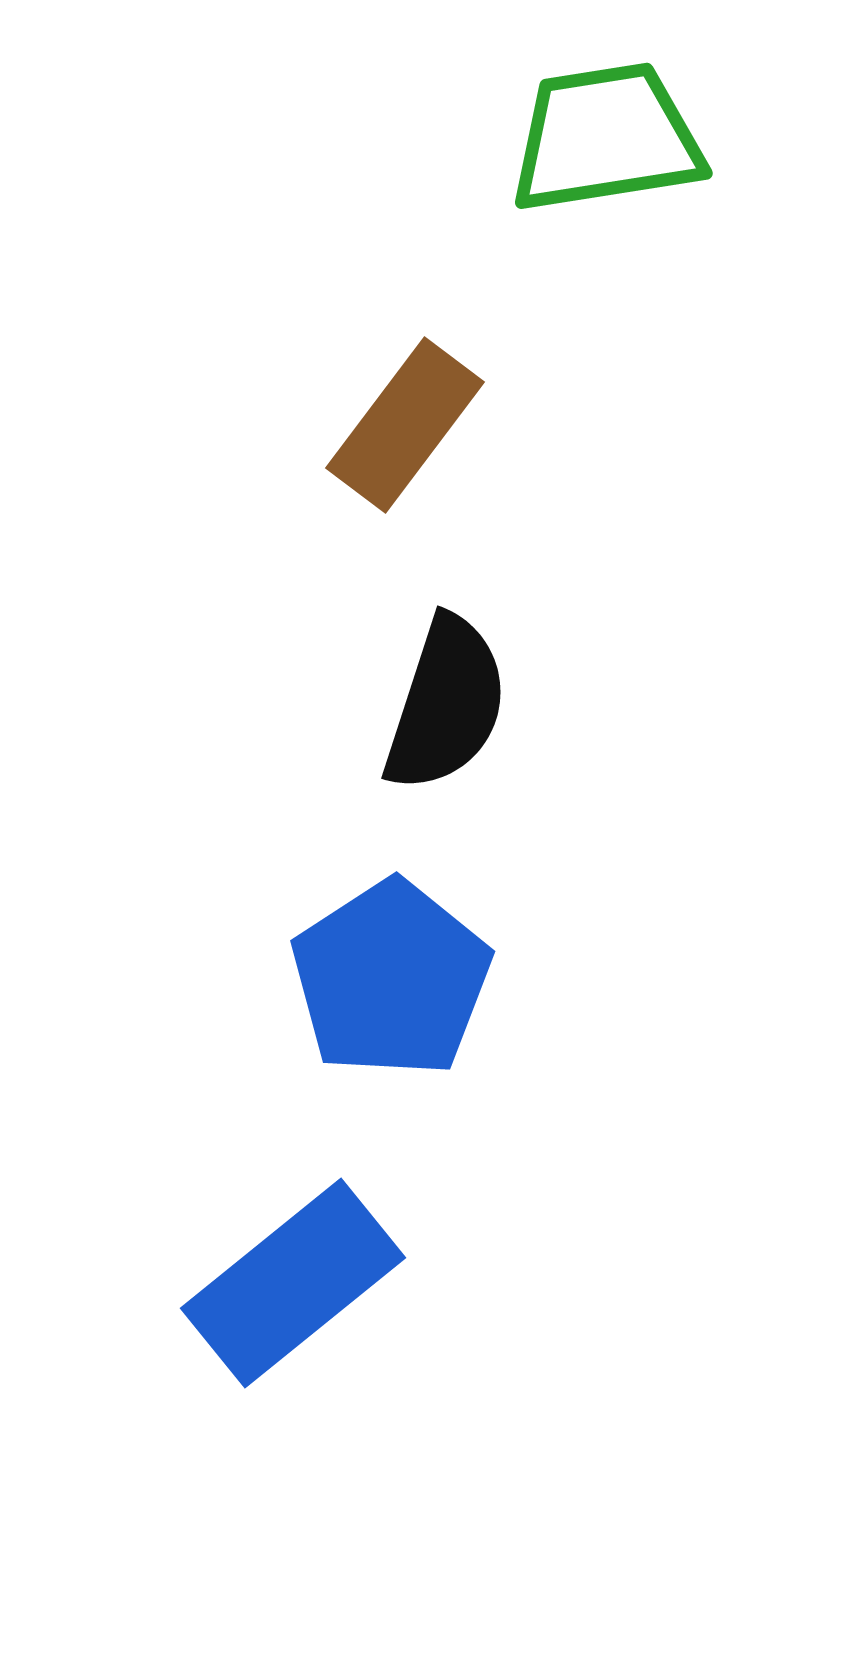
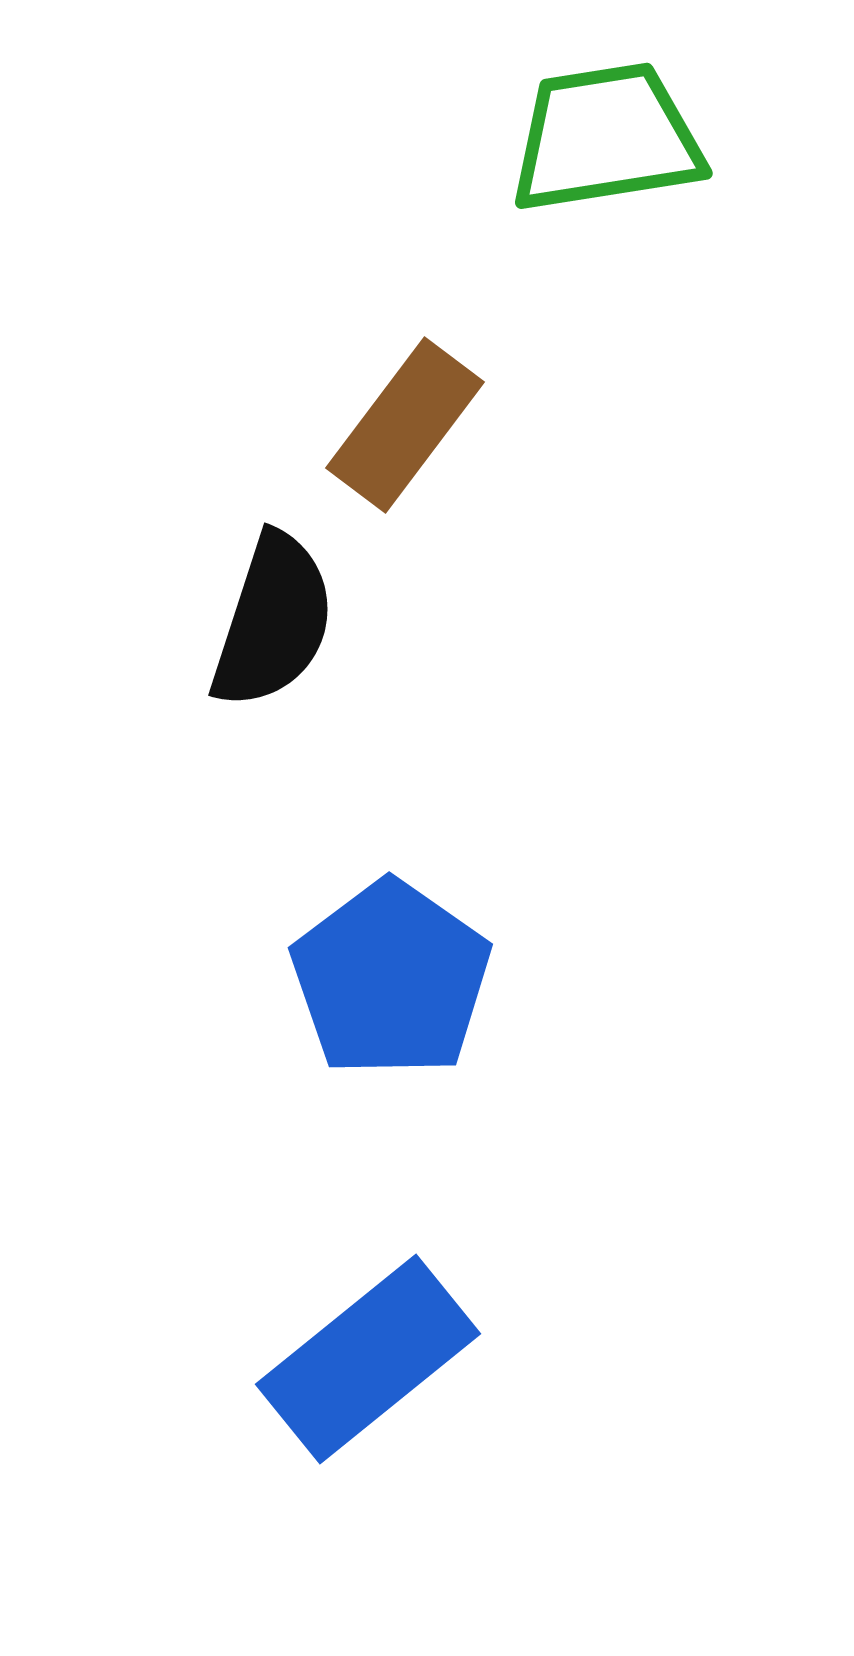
black semicircle: moved 173 px left, 83 px up
blue pentagon: rotated 4 degrees counterclockwise
blue rectangle: moved 75 px right, 76 px down
